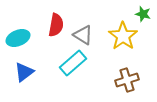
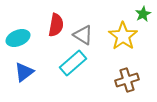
green star: rotated 28 degrees clockwise
